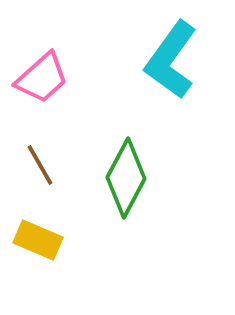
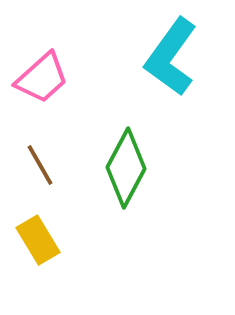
cyan L-shape: moved 3 px up
green diamond: moved 10 px up
yellow rectangle: rotated 36 degrees clockwise
